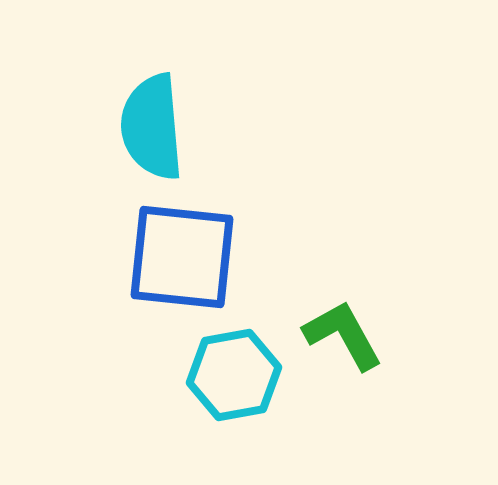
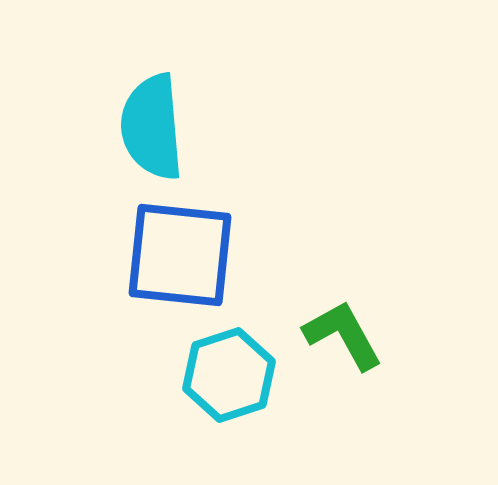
blue square: moved 2 px left, 2 px up
cyan hexagon: moved 5 px left; rotated 8 degrees counterclockwise
